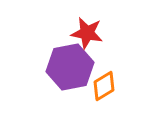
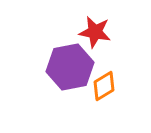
red star: moved 8 px right, 1 px up
